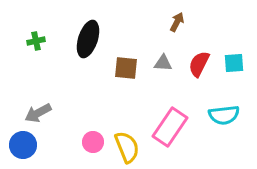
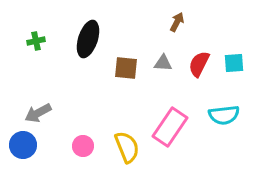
pink circle: moved 10 px left, 4 px down
